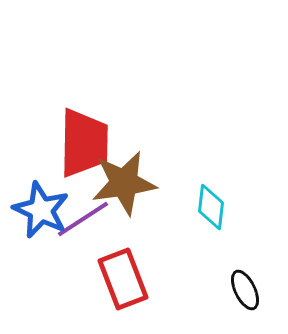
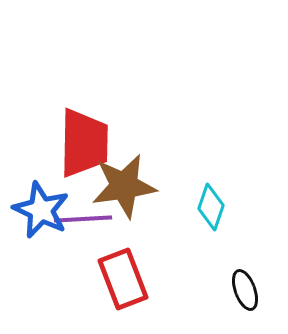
brown star: moved 3 px down
cyan diamond: rotated 12 degrees clockwise
purple line: rotated 30 degrees clockwise
black ellipse: rotated 6 degrees clockwise
